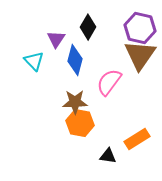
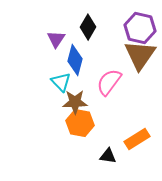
cyan triangle: moved 27 px right, 21 px down
